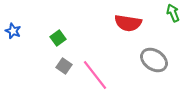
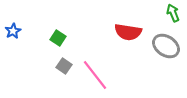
red semicircle: moved 9 px down
blue star: rotated 21 degrees clockwise
green square: rotated 21 degrees counterclockwise
gray ellipse: moved 12 px right, 14 px up
